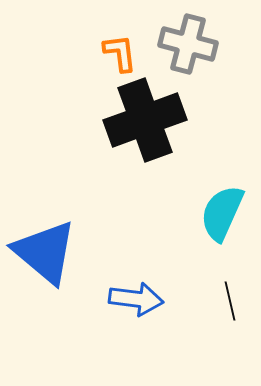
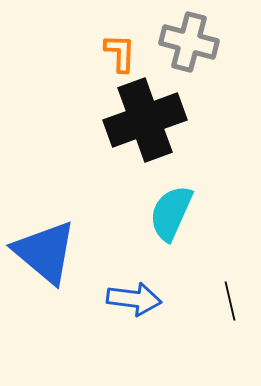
gray cross: moved 1 px right, 2 px up
orange L-shape: rotated 9 degrees clockwise
cyan semicircle: moved 51 px left
blue arrow: moved 2 px left
